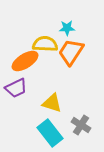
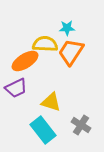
yellow triangle: moved 1 px left, 1 px up
cyan rectangle: moved 7 px left, 3 px up
